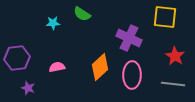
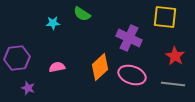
pink ellipse: rotated 72 degrees counterclockwise
